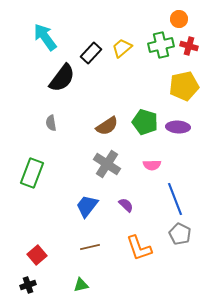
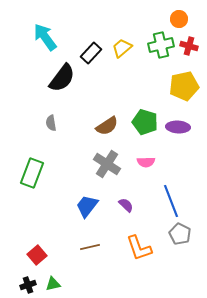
pink semicircle: moved 6 px left, 3 px up
blue line: moved 4 px left, 2 px down
green triangle: moved 28 px left, 1 px up
